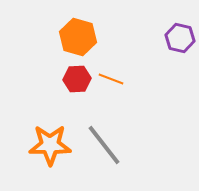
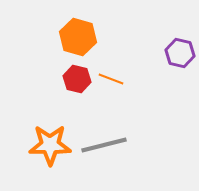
purple hexagon: moved 15 px down
red hexagon: rotated 16 degrees clockwise
gray line: rotated 66 degrees counterclockwise
